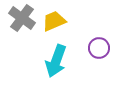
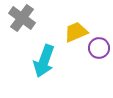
yellow trapezoid: moved 22 px right, 11 px down
cyan arrow: moved 12 px left
